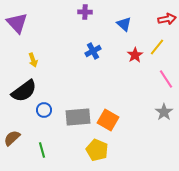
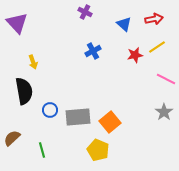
purple cross: rotated 24 degrees clockwise
red arrow: moved 13 px left
yellow line: rotated 18 degrees clockwise
red star: rotated 21 degrees clockwise
yellow arrow: moved 2 px down
pink line: rotated 30 degrees counterclockwise
black semicircle: rotated 64 degrees counterclockwise
blue circle: moved 6 px right
orange square: moved 2 px right, 2 px down; rotated 20 degrees clockwise
yellow pentagon: moved 1 px right
